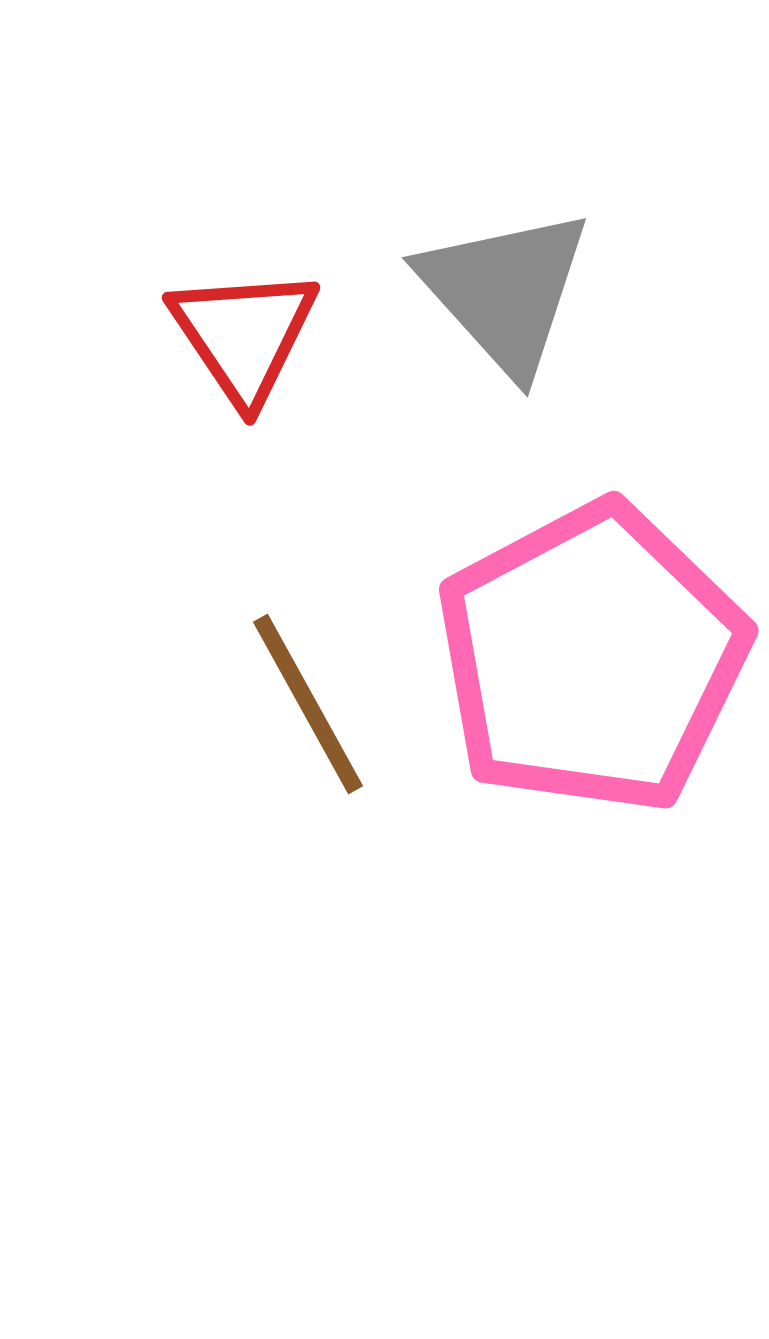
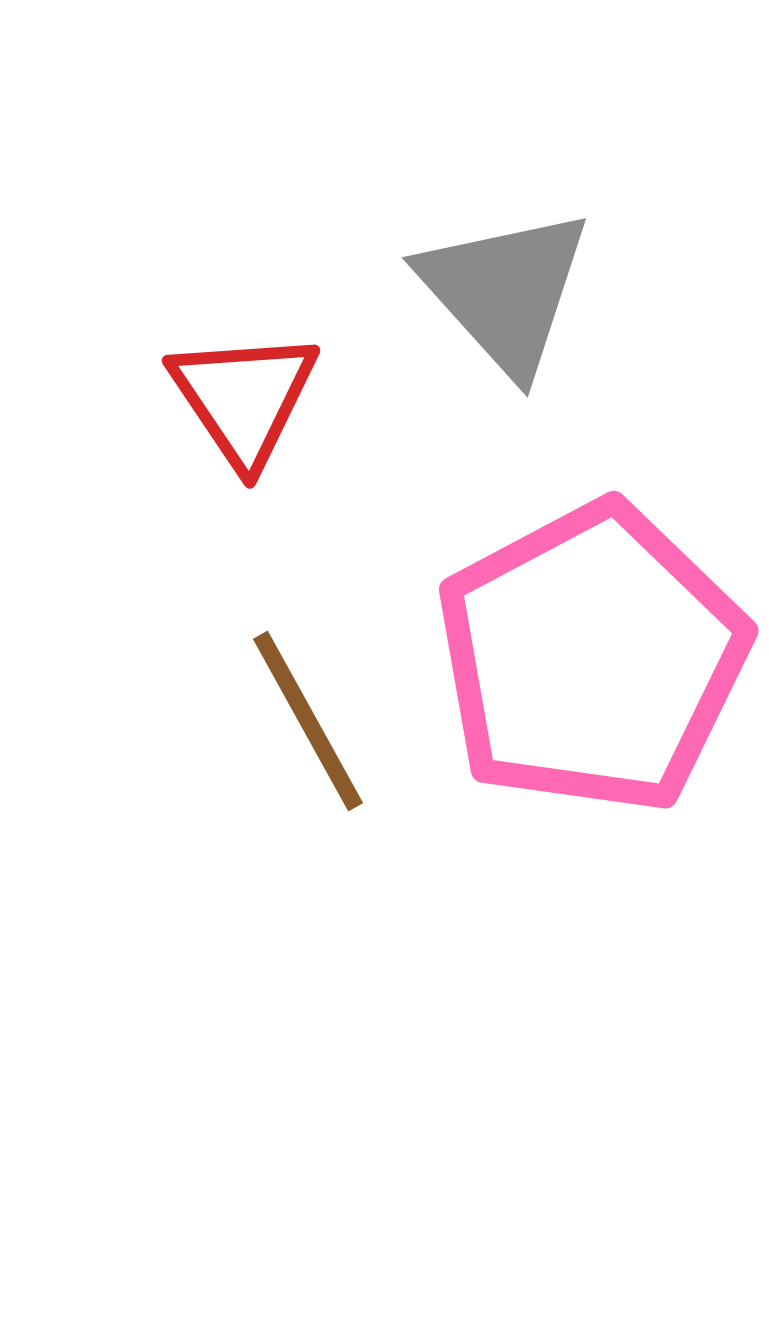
red triangle: moved 63 px down
brown line: moved 17 px down
